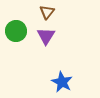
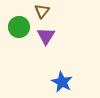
brown triangle: moved 5 px left, 1 px up
green circle: moved 3 px right, 4 px up
